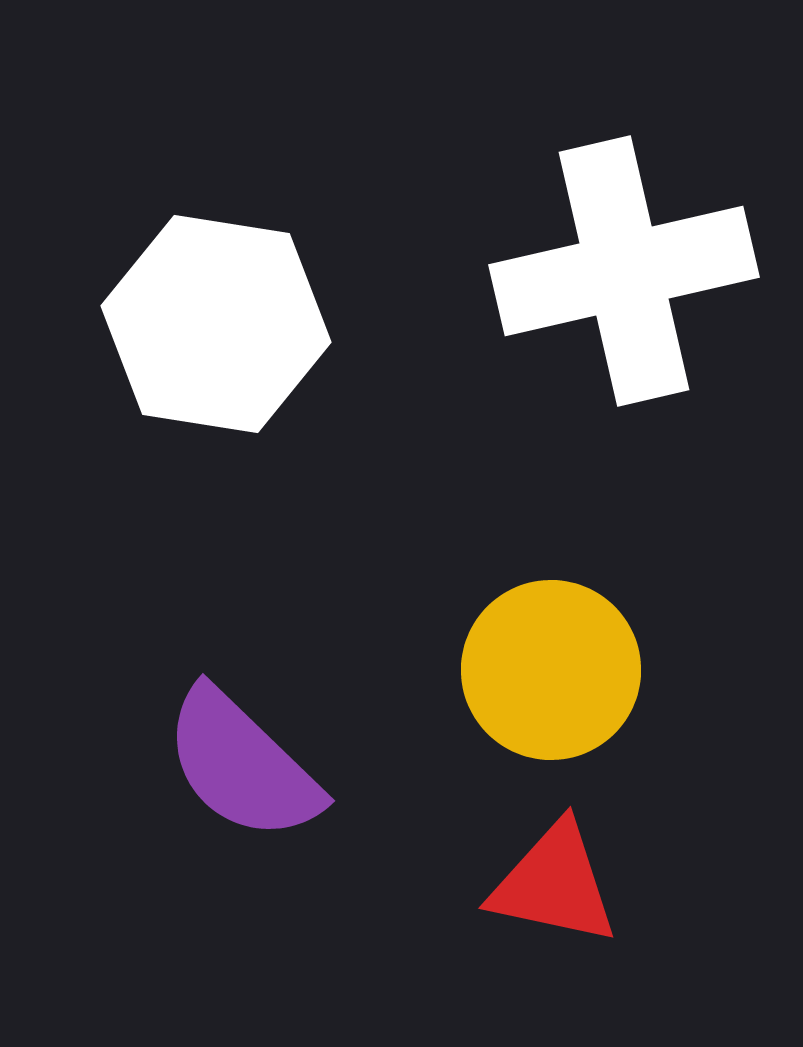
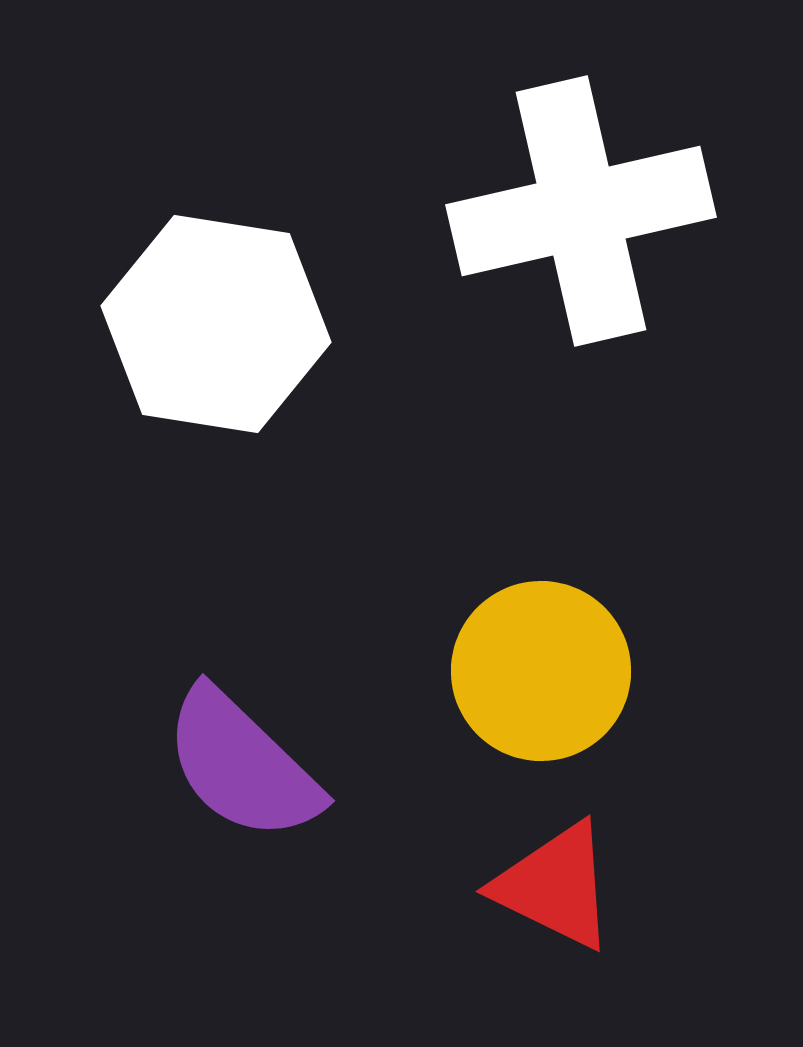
white cross: moved 43 px left, 60 px up
yellow circle: moved 10 px left, 1 px down
red triangle: moved 1 px right, 2 px down; rotated 14 degrees clockwise
